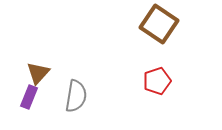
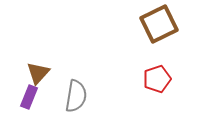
brown square: rotated 30 degrees clockwise
red pentagon: moved 2 px up
